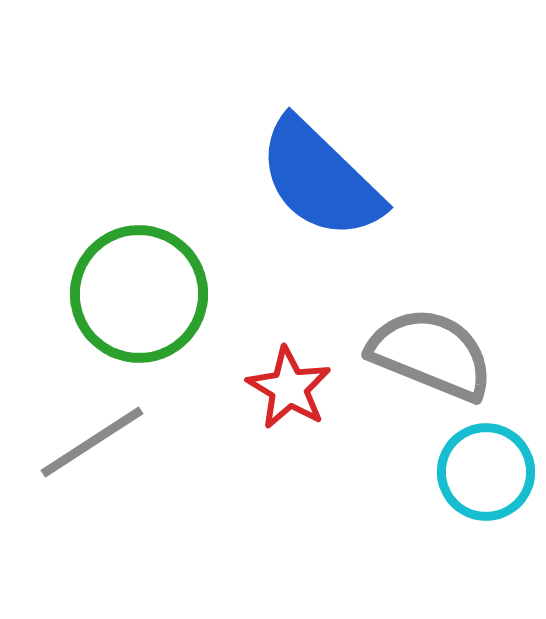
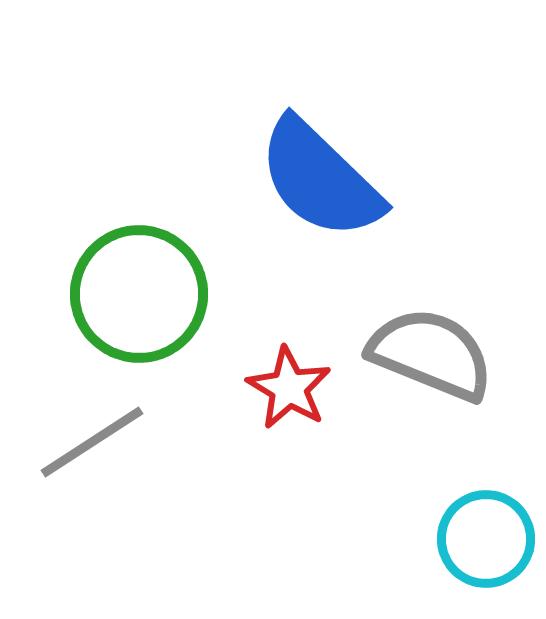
cyan circle: moved 67 px down
